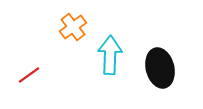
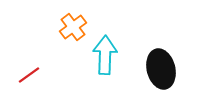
cyan arrow: moved 5 px left
black ellipse: moved 1 px right, 1 px down
